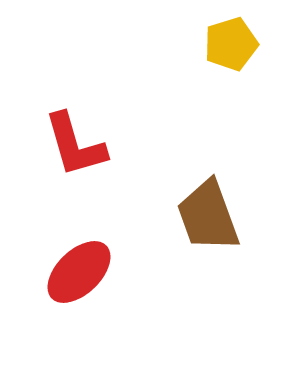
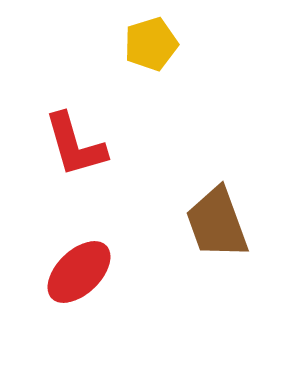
yellow pentagon: moved 80 px left
brown trapezoid: moved 9 px right, 7 px down
